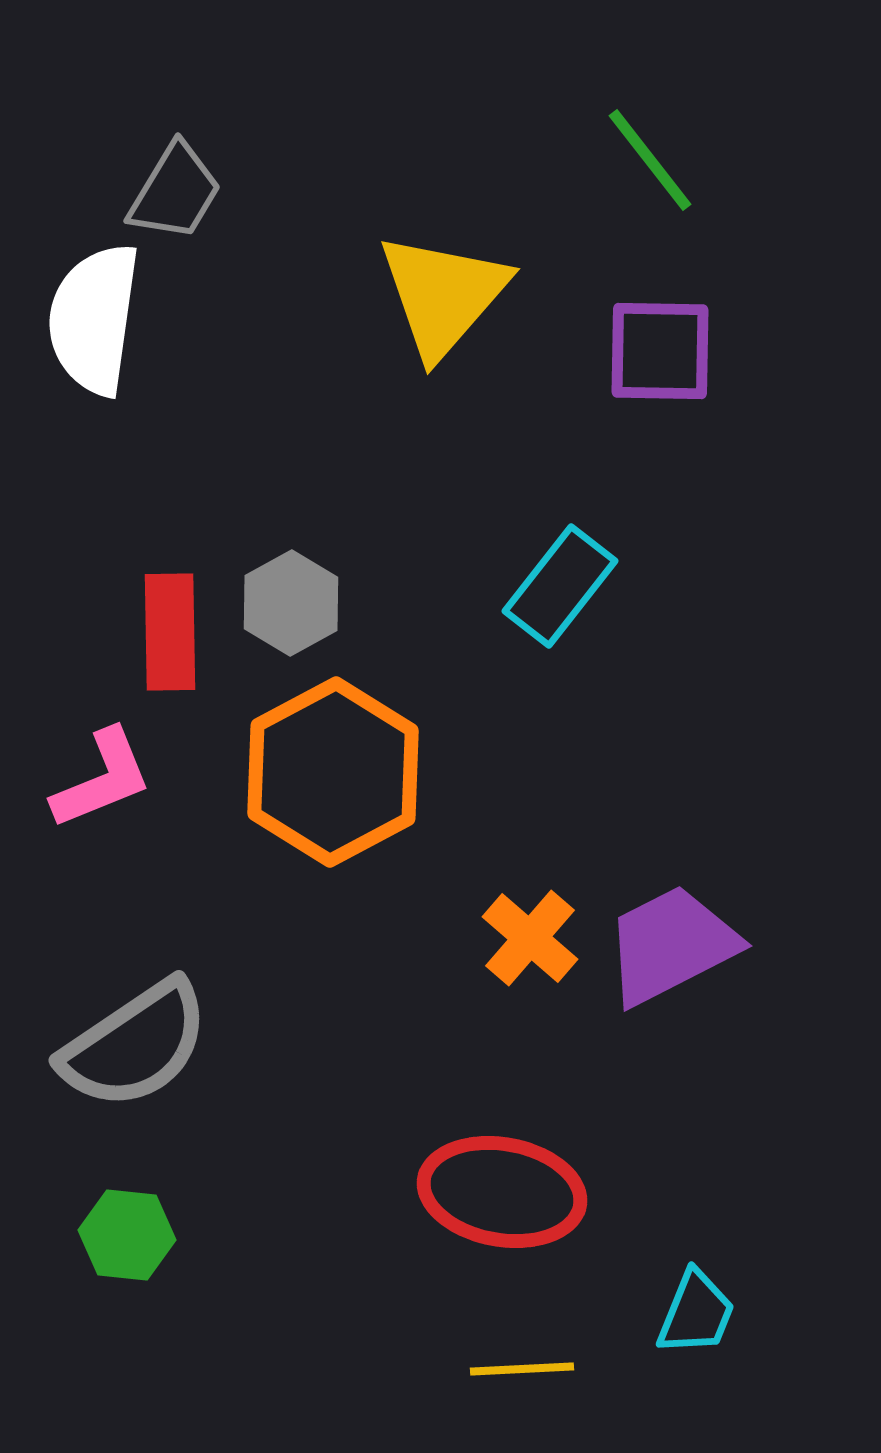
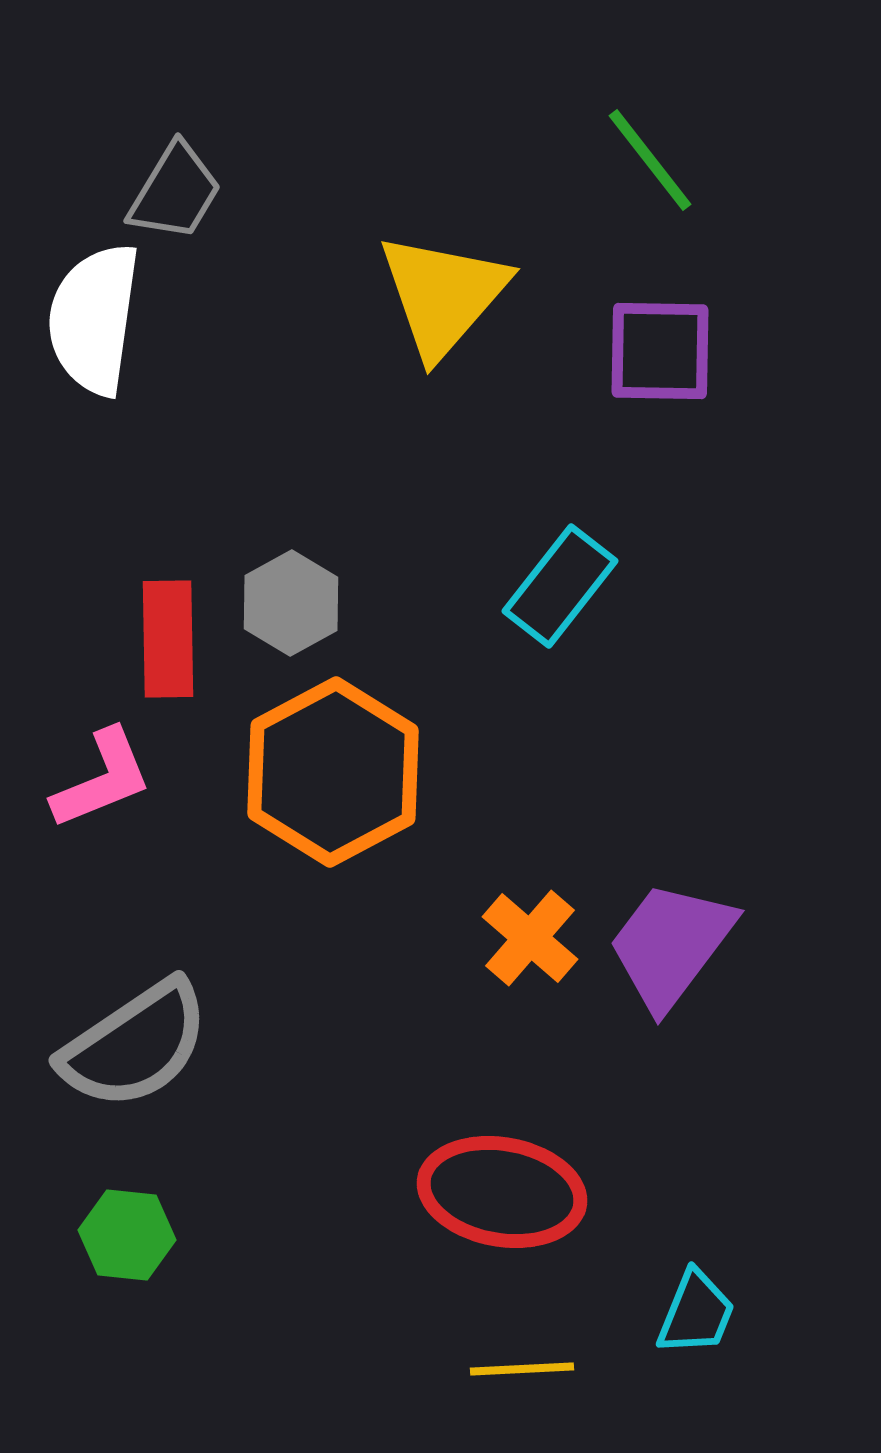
red rectangle: moved 2 px left, 7 px down
purple trapezoid: rotated 26 degrees counterclockwise
